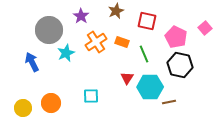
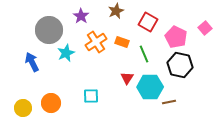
red square: moved 1 px right, 1 px down; rotated 18 degrees clockwise
